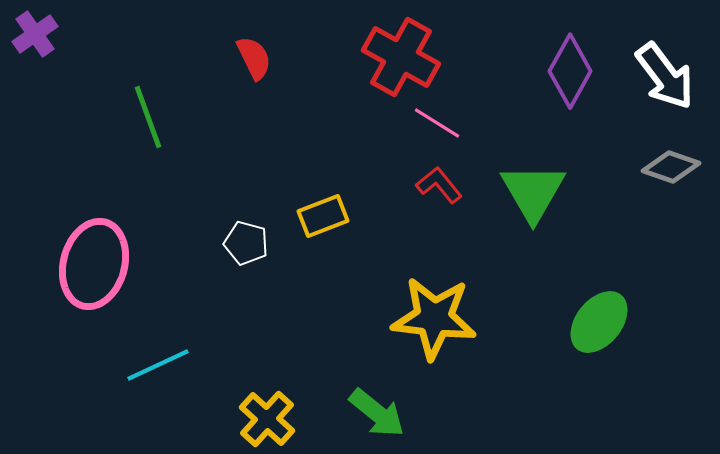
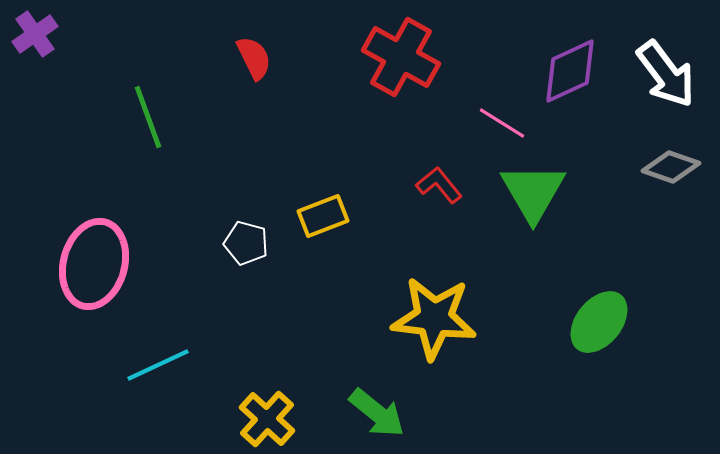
purple diamond: rotated 36 degrees clockwise
white arrow: moved 1 px right, 2 px up
pink line: moved 65 px right
